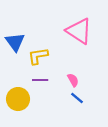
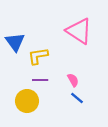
yellow circle: moved 9 px right, 2 px down
